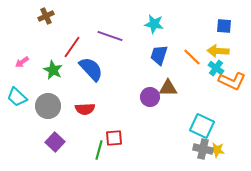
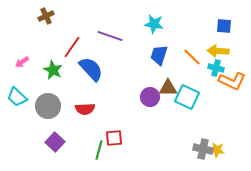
cyan cross: rotated 21 degrees counterclockwise
cyan square: moved 15 px left, 29 px up
